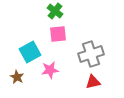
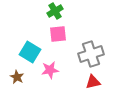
green cross: rotated 21 degrees clockwise
cyan square: rotated 30 degrees counterclockwise
